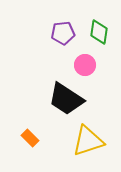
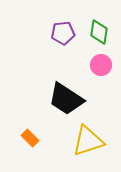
pink circle: moved 16 px right
